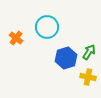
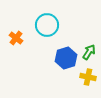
cyan circle: moved 2 px up
